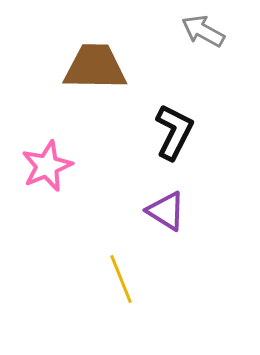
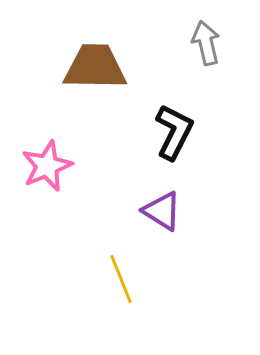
gray arrow: moved 3 px right, 12 px down; rotated 48 degrees clockwise
purple triangle: moved 4 px left
